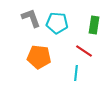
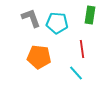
green rectangle: moved 4 px left, 10 px up
red line: moved 2 px left, 2 px up; rotated 48 degrees clockwise
cyan line: rotated 49 degrees counterclockwise
